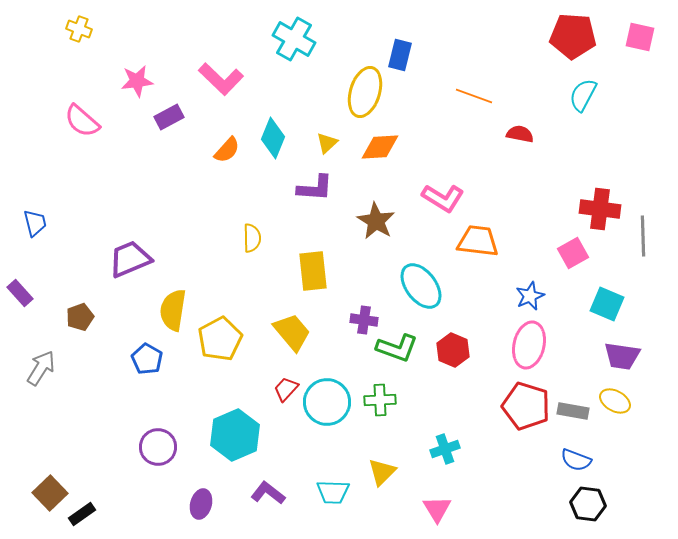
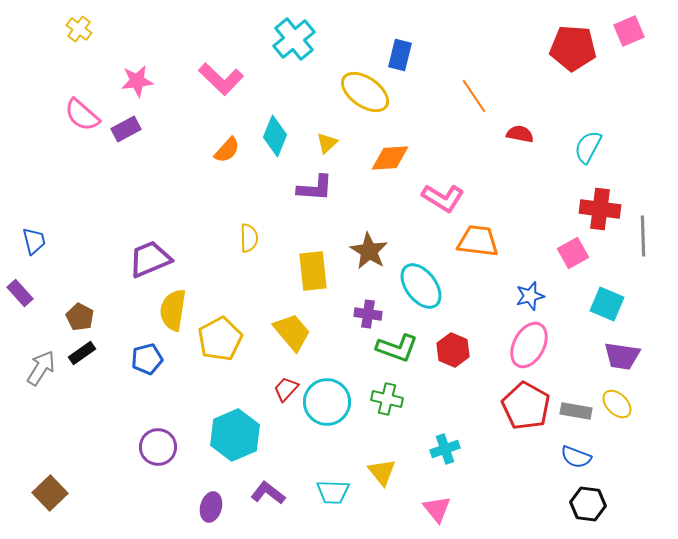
yellow cross at (79, 29): rotated 15 degrees clockwise
red pentagon at (573, 36): moved 12 px down
pink square at (640, 37): moved 11 px left, 6 px up; rotated 36 degrees counterclockwise
cyan cross at (294, 39): rotated 21 degrees clockwise
yellow ellipse at (365, 92): rotated 72 degrees counterclockwise
cyan semicircle at (583, 95): moved 5 px right, 52 px down
orange line at (474, 96): rotated 36 degrees clockwise
purple rectangle at (169, 117): moved 43 px left, 12 px down
pink semicircle at (82, 121): moved 6 px up
cyan diamond at (273, 138): moved 2 px right, 2 px up
orange diamond at (380, 147): moved 10 px right, 11 px down
brown star at (376, 221): moved 7 px left, 30 px down
blue trapezoid at (35, 223): moved 1 px left, 18 px down
yellow semicircle at (252, 238): moved 3 px left
purple trapezoid at (130, 259): moved 20 px right
blue star at (530, 296): rotated 8 degrees clockwise
brown pentagon at (80, 317): rotated 24 degrees counterclockwise
purple cross at (364, 320): moved 4 px right, 6 px up
pink ellipse at (529, 345): rotated 15 degrees clockwise
blue pentagon at (147, 359): rotated 28 degrees clockwise
green cross at (380, 400): moved 7 px right, 1 px up; rotated 16 degrees clockwise
yellow ellipse at (615, 401): moved 2 px right, 3 px down; rotated 16 degrees clockwise
red pentagon at (526, 406): rotated 12 degrees clockwise
gray rectangle at (573, 411): moved 3 px right
blue semicircle at (576, 460): moved 3 px up
yellow triangle at (382, 472): rotated 24 degrees counterclockwise
purple ellipse at (201, 504): moved 10 px right, 3 px down
pink triangle at (437, 509): rotated 8 degrees counterclockwise
black rectangle at (82, 514): moved 161 px up
